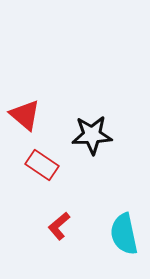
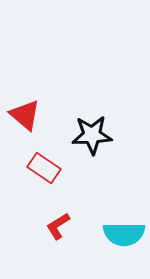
red rectangle: moved 2 px right, 3 px down
red L-shape: moved 1 px left; rotated 8 degrees clockwise
cyan semicircle: rotated 78 degrees counterclockwise
